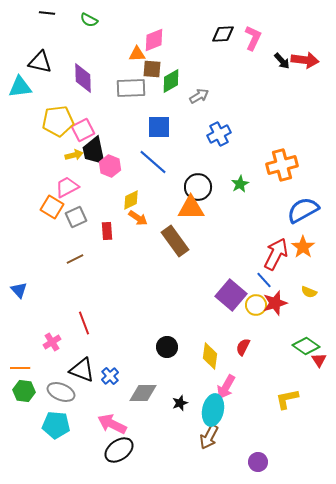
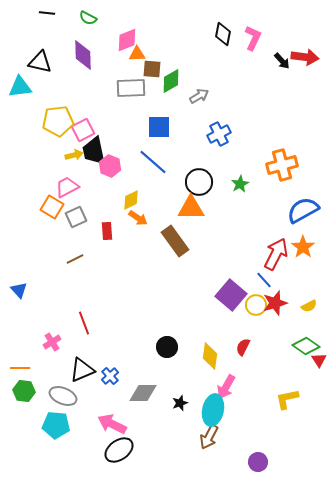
green semicircle at (89, 20): moved 1 px left, 2 px up
black diamond at (223, 34): rotated 75 degrees counterclockwise
pink diamond at (154, 40): moved 27 px left
red arrow at (305, 60): moved 3 px up
purple diamond at (83, 78): moved 23 px up
black circle at (198, 187): moved 1 px right, 5 px up
yellow semicircle at (309, 292): moved 14 px down; rotated 49 degrees counterclockwise
black triangle at (82, 370): rotated 44 degrees counterclockwise
gray ellipse at (61, 392): moved 2 px right, 4 px down
